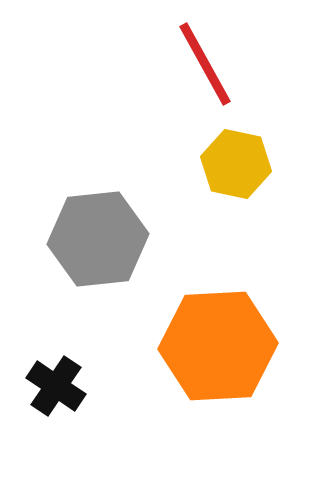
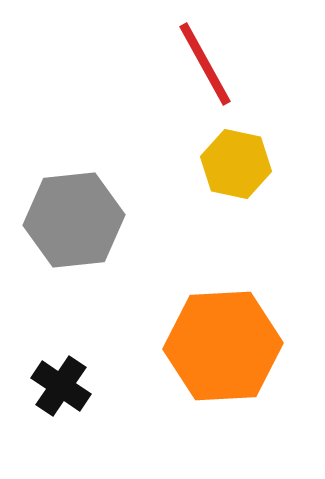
gray hexagon: moved 24 px left, 19 px up
orange hexagon: moved 5 px right
black cross: moved 5 px right
